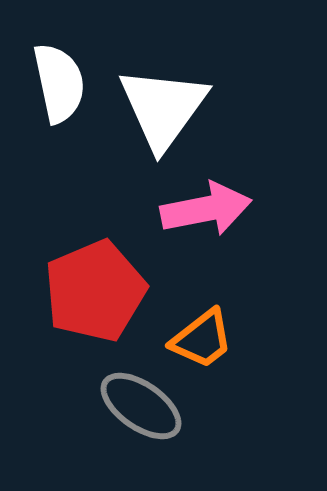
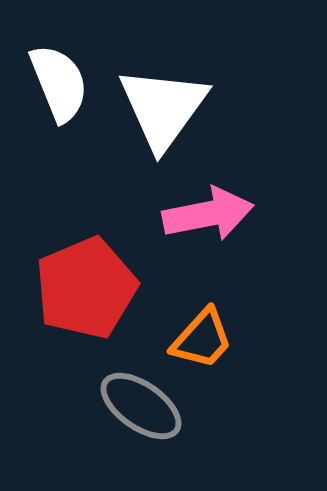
white semicircle: rotated 10 degrees counterclockwise
pink arrow: moved 2 px right, 5 px down
red pentagon: moved 9 px left, 3 px up
orange trapezoid: rotated 10 degrees counterclockwise
